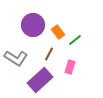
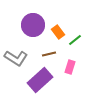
brown line: rotated 48 degrees clockwise
